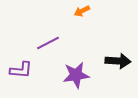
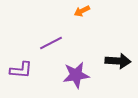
purple line: moved 3 px right
